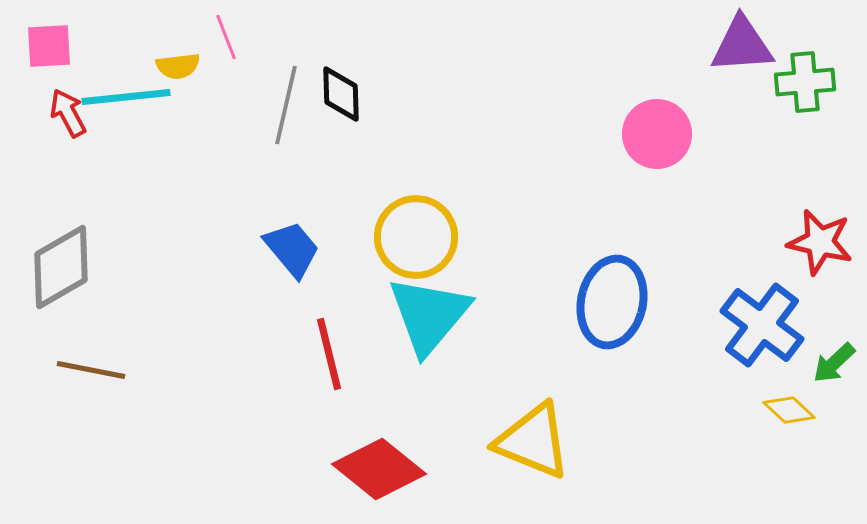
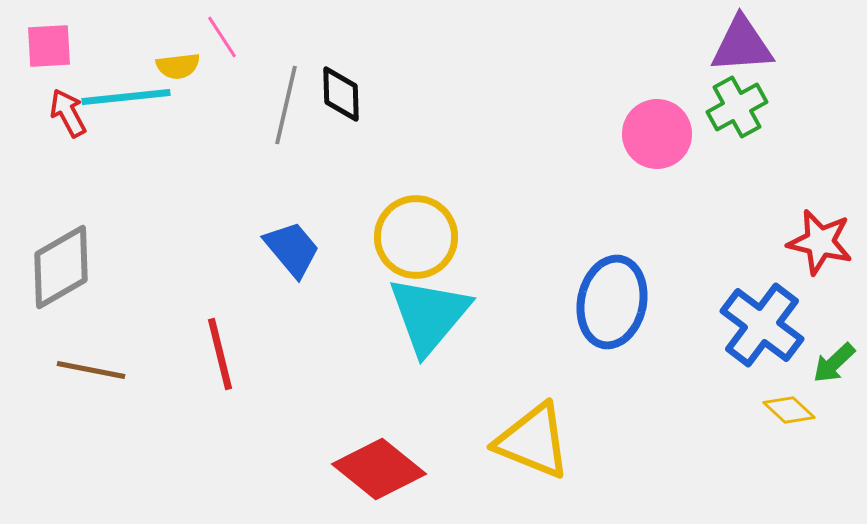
pink line: moved 4 px left; rotated 12 degrees counterclockwise
green cross: moved 68 px left, 25 px down; rotated 24 degrees counterclockwise
red line: moved 109 px left
